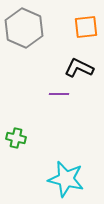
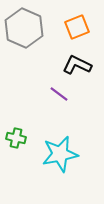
orange square: moved 9 px left; rotated 15 degrees counterclockwise
black L-shape: moved 2 px left, 3 px up
purple line: rotated 36 degrees clockwise
cyan star: moved 6 px left, 25 px up; rotated 24 degrees counterclockwise
